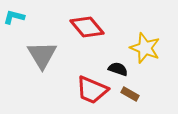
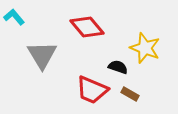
cyan L-shape: rotated 35 degrees clockwise
black semicircle: moved 2 px up
